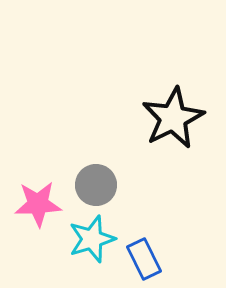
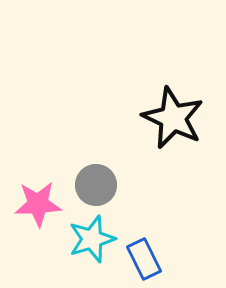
black star: rotated 20 degrees counterclockwise
